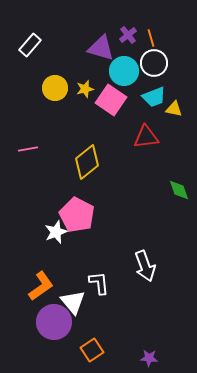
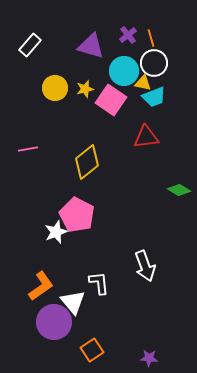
purple triangle: moved 10 px left, 2 px up
yellow triangle: moved 31 px left, 26 px up
green diamond: rotated 40 degrees counterclockwise
